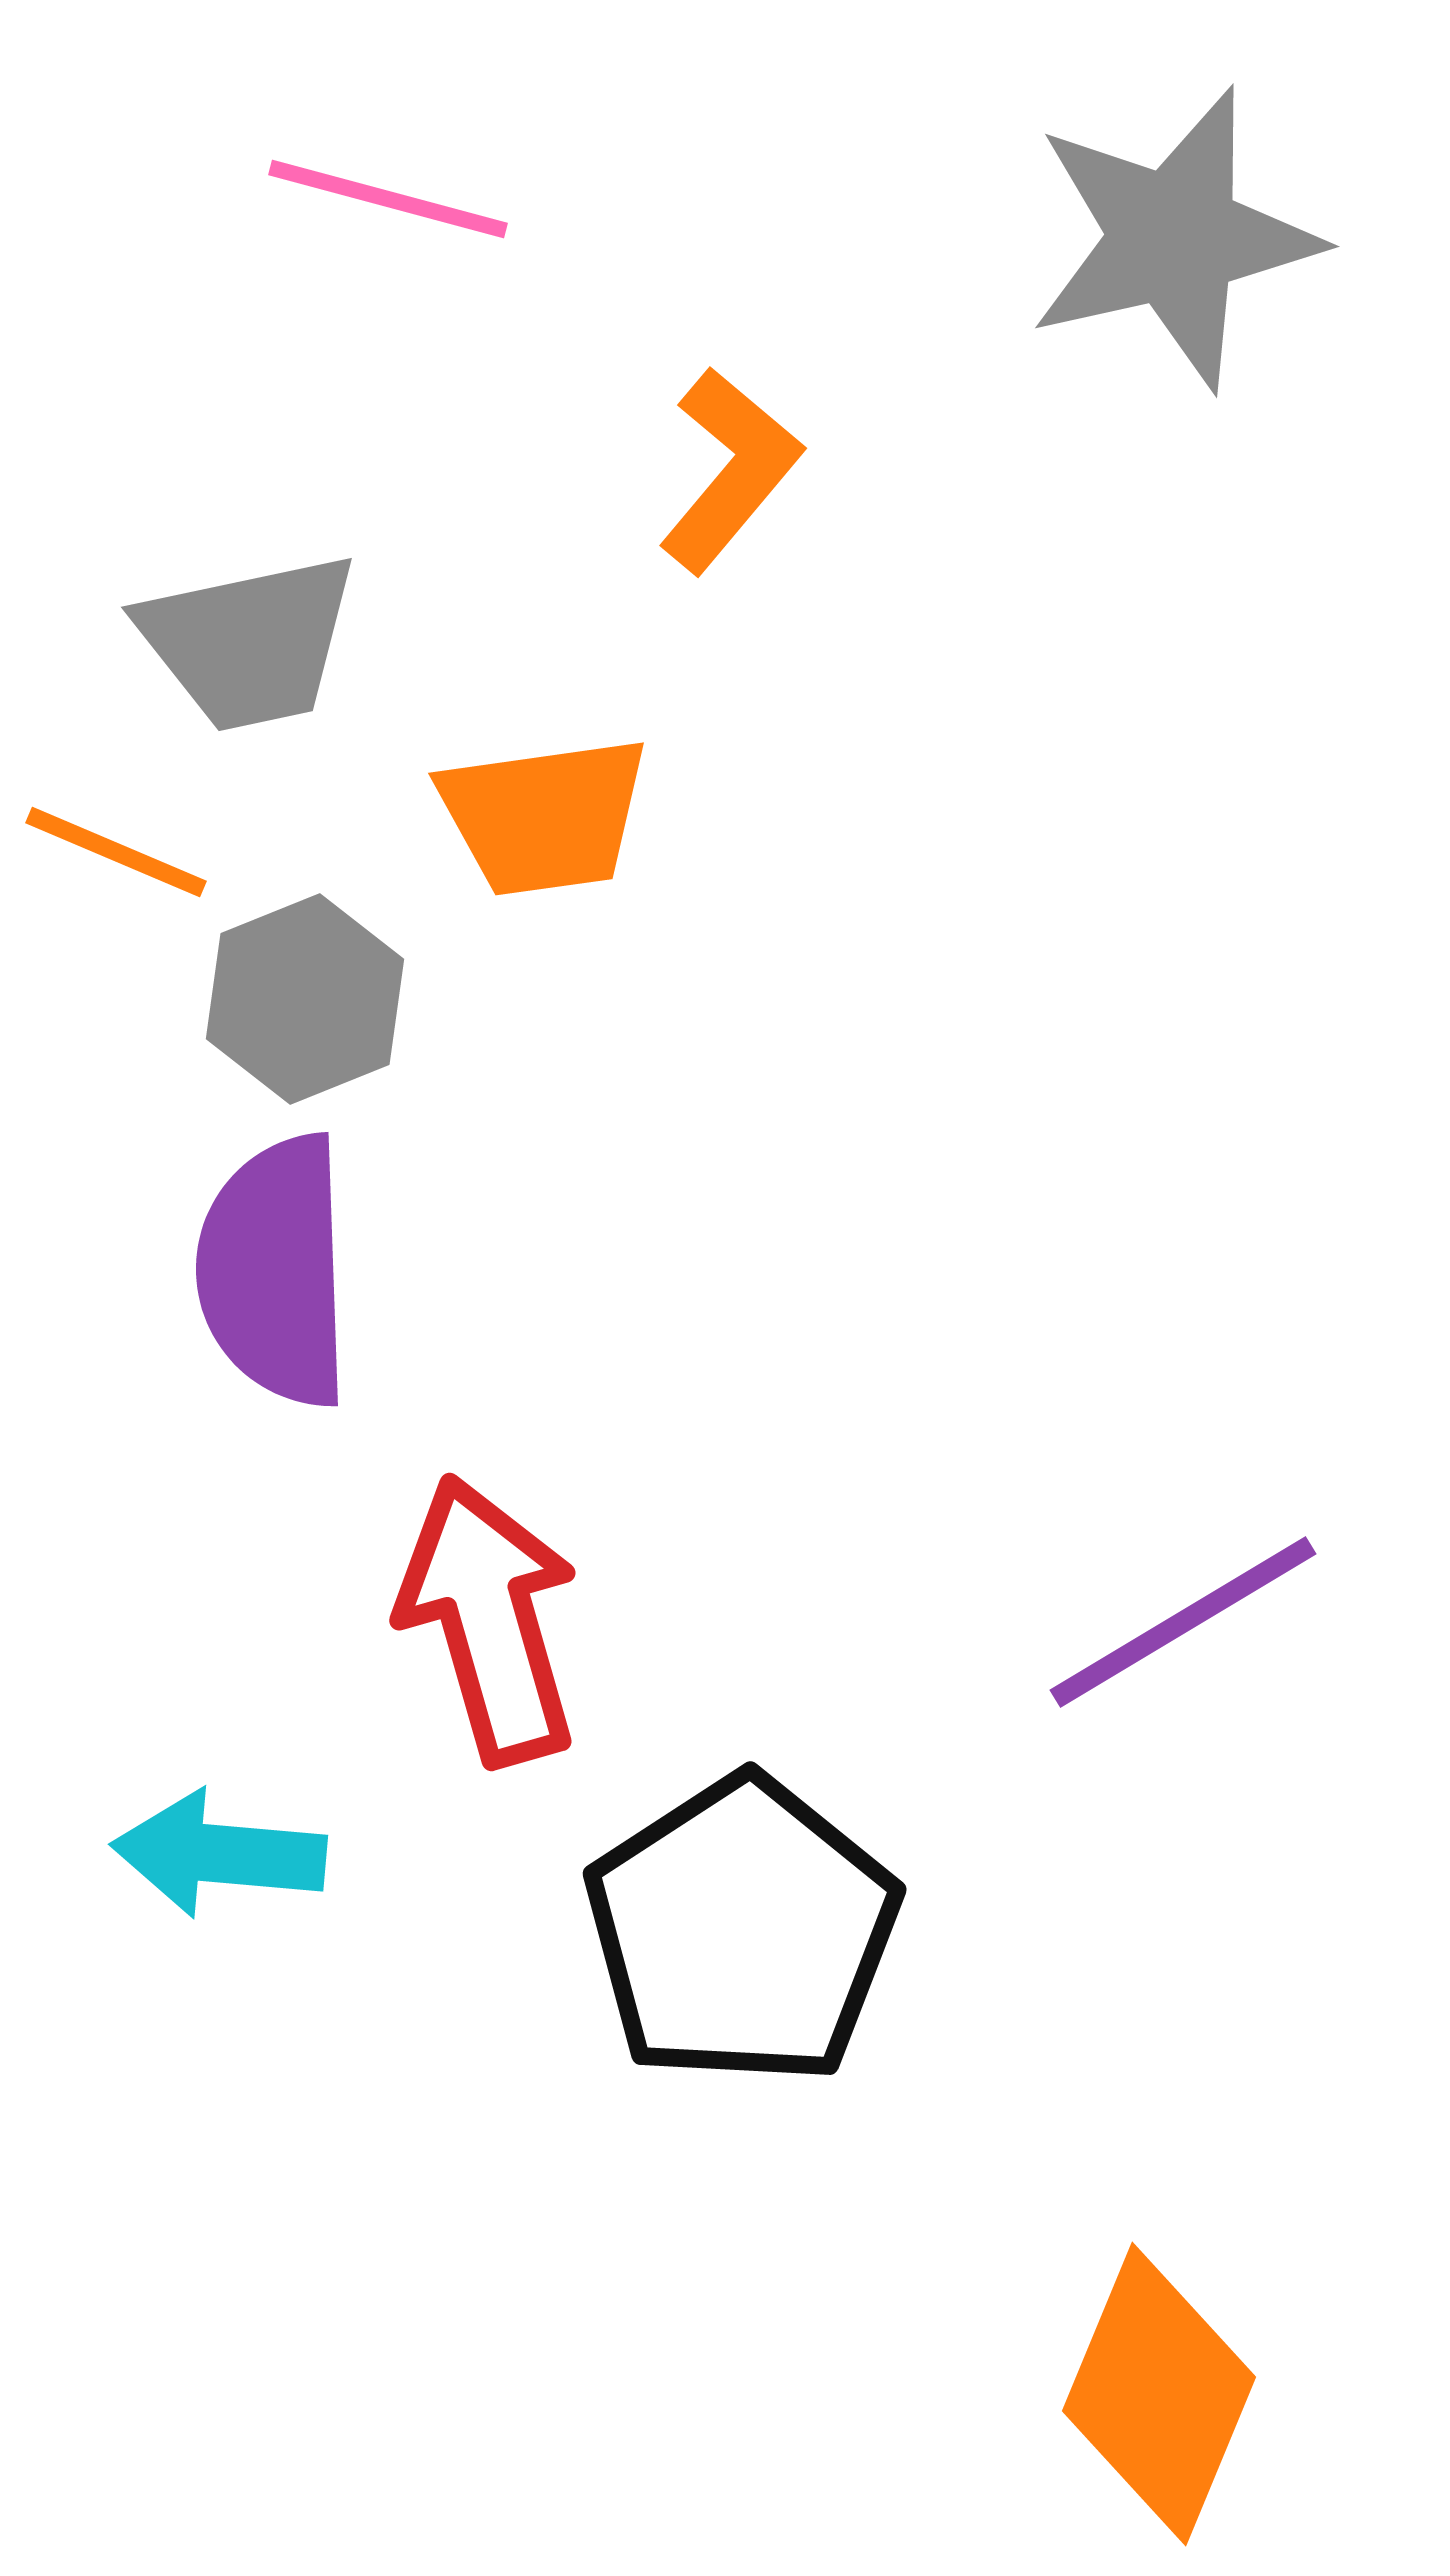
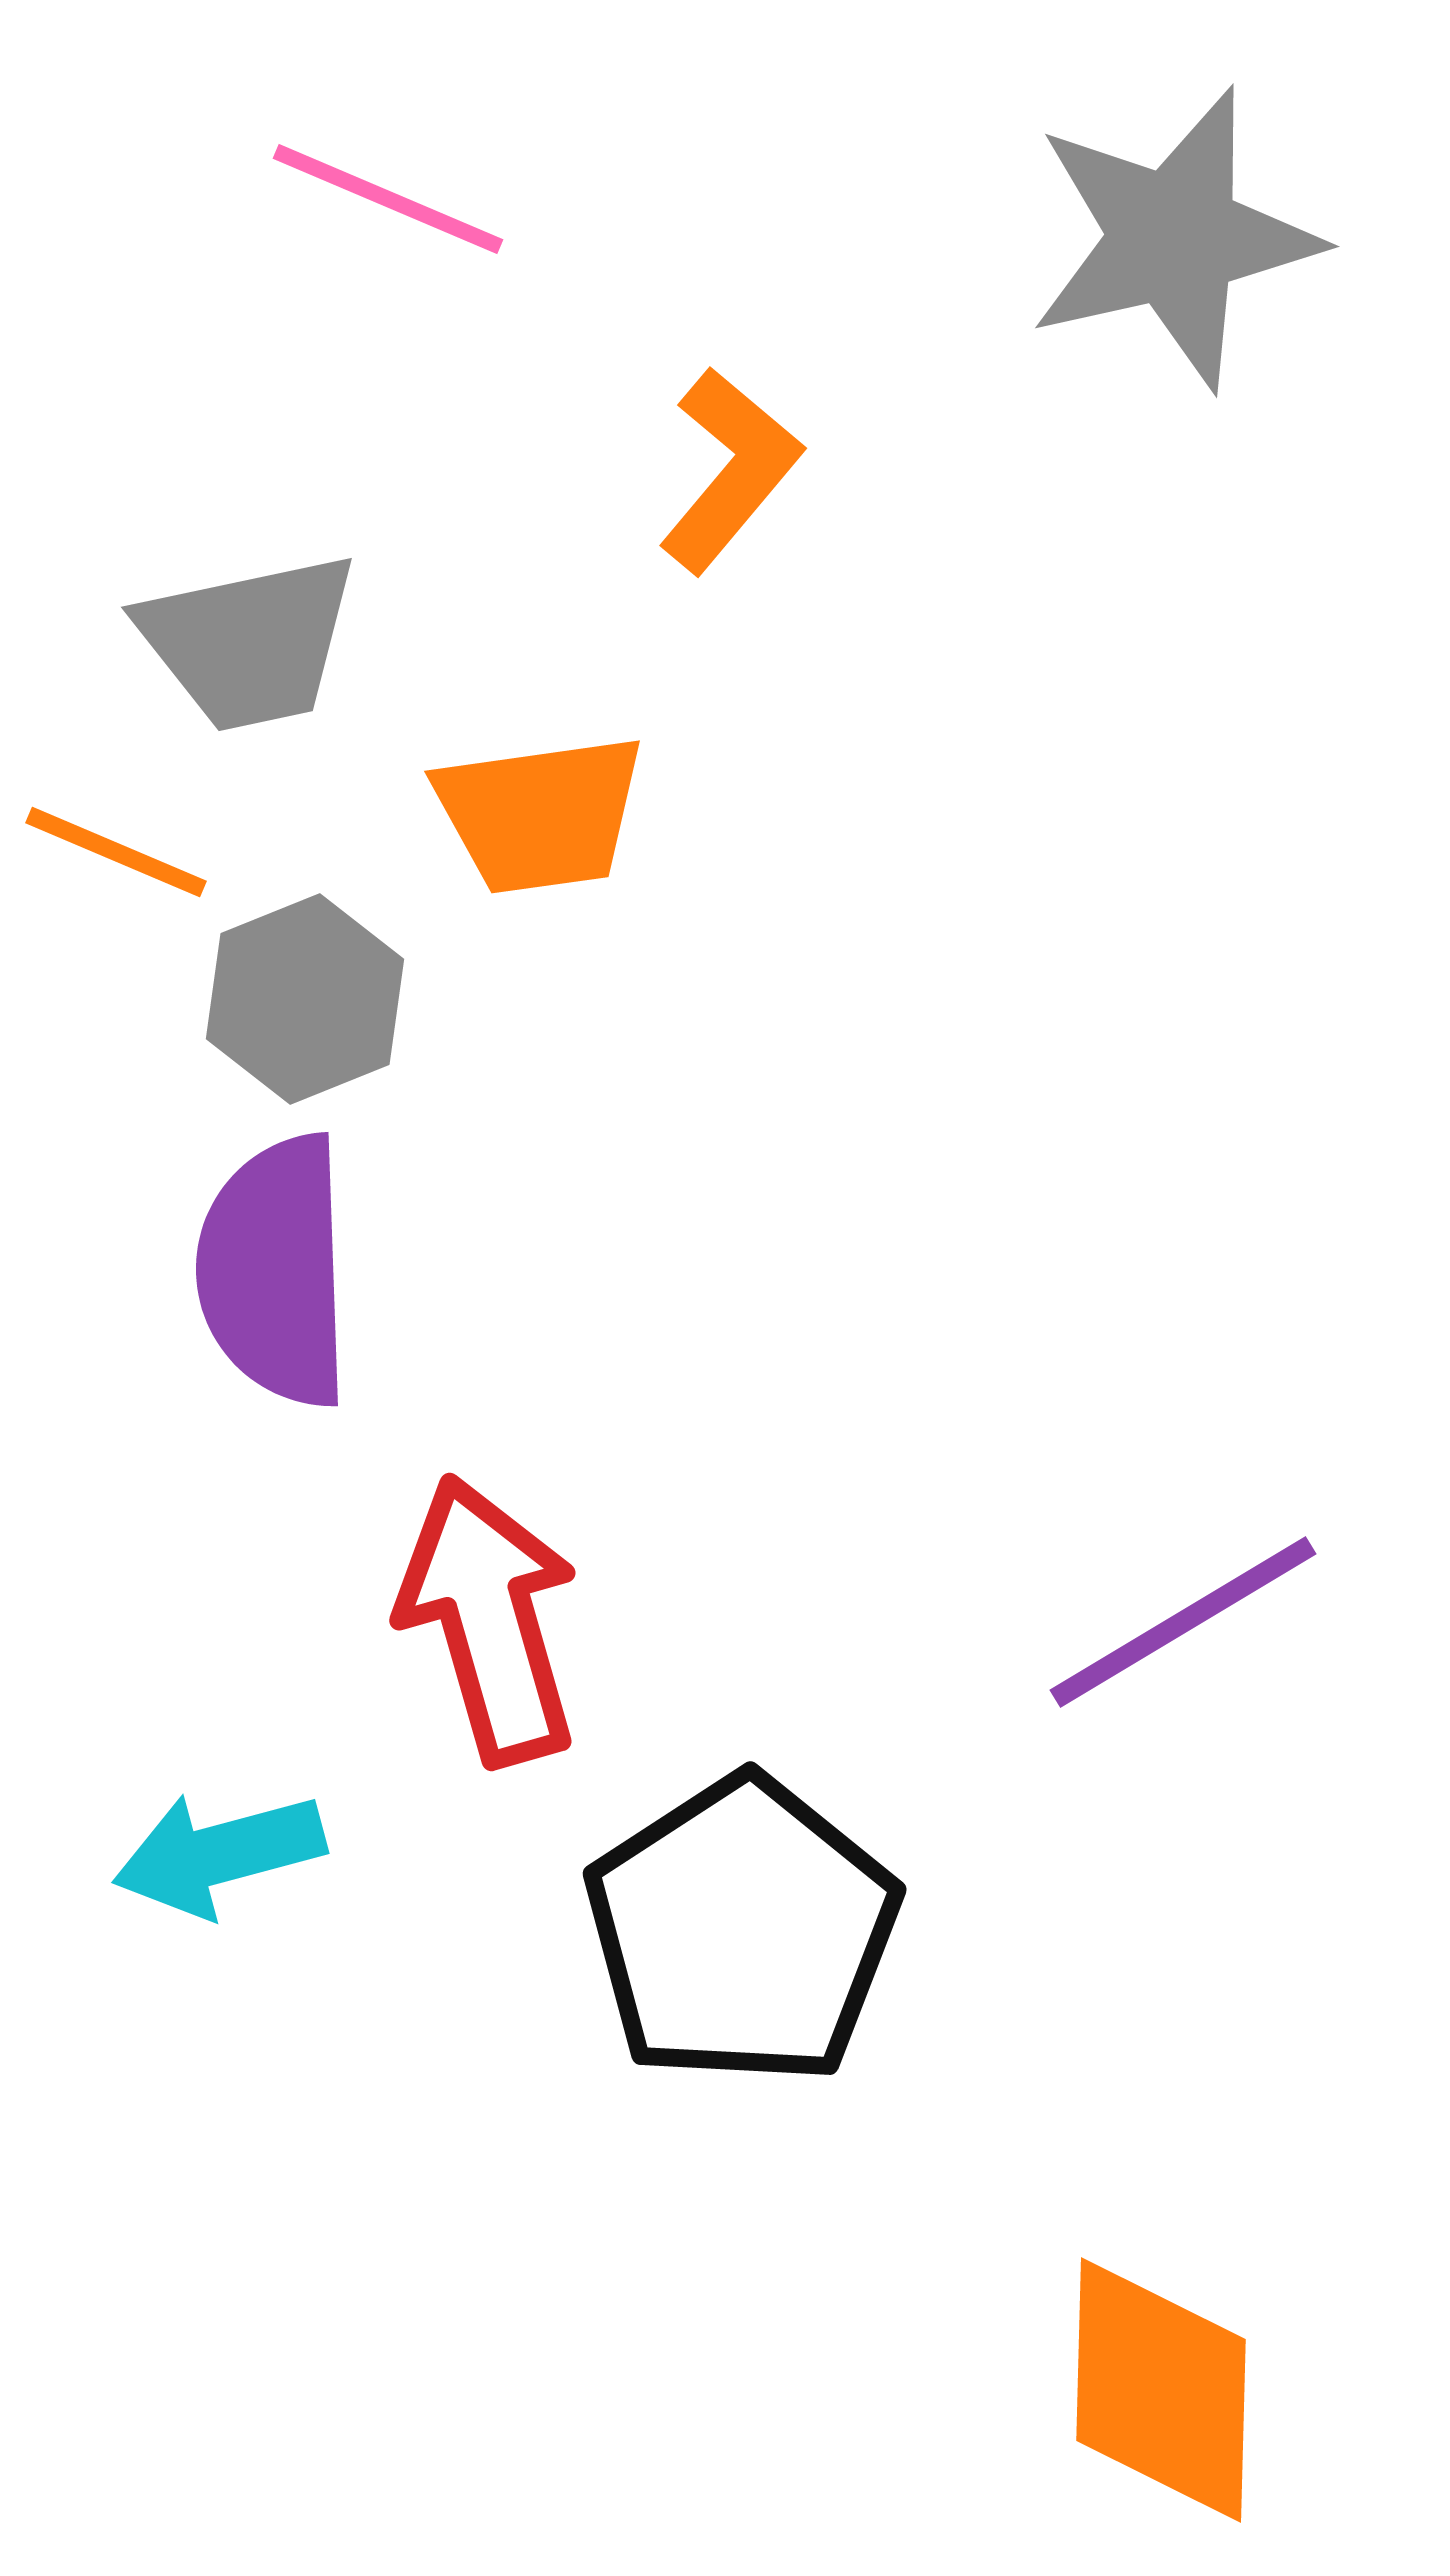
pink line: rotated 8 degrees clockwise
orange trapezoid: moved 4 px left, 2 px up
cyan arrow: rotated 20 degrees counterclockwise
orange diamond: moved 2 px right, 4 px up; rotated 21 degrees counterclockwise
